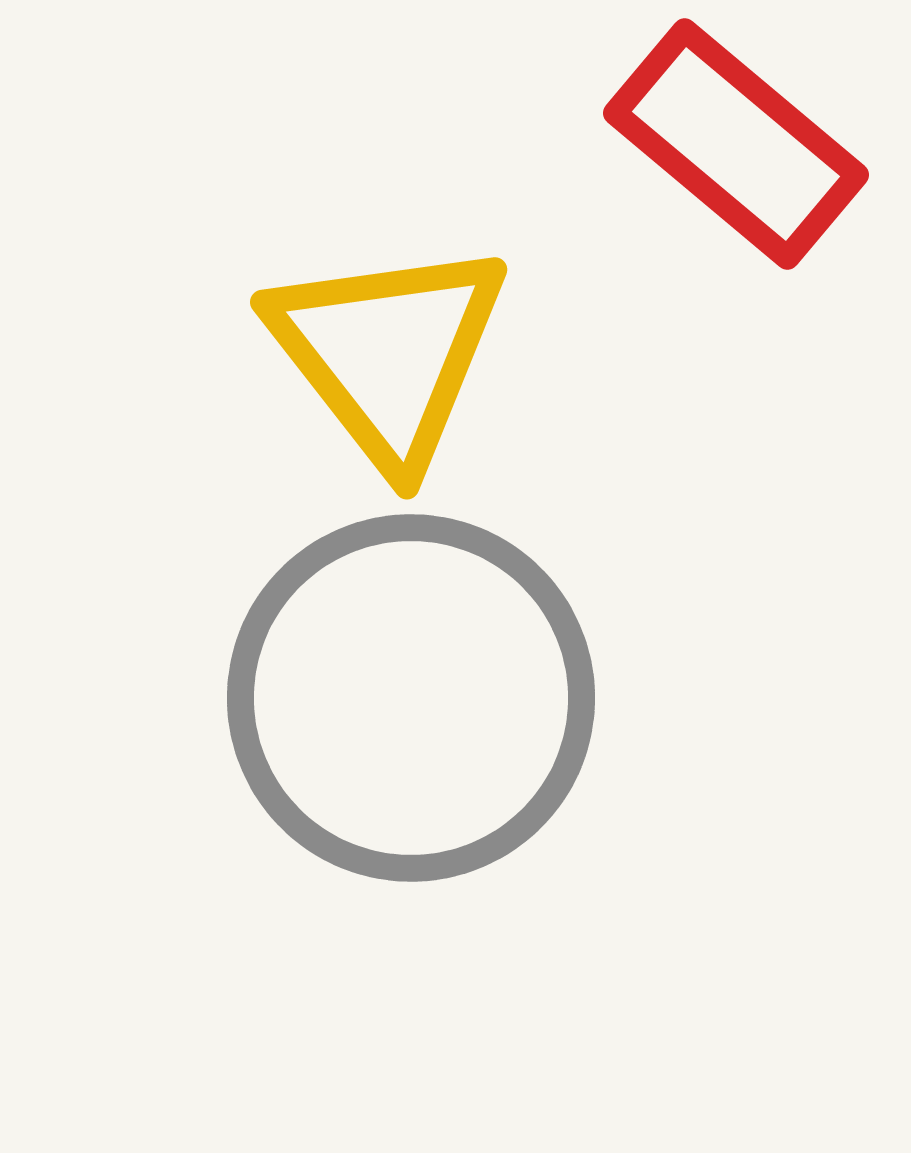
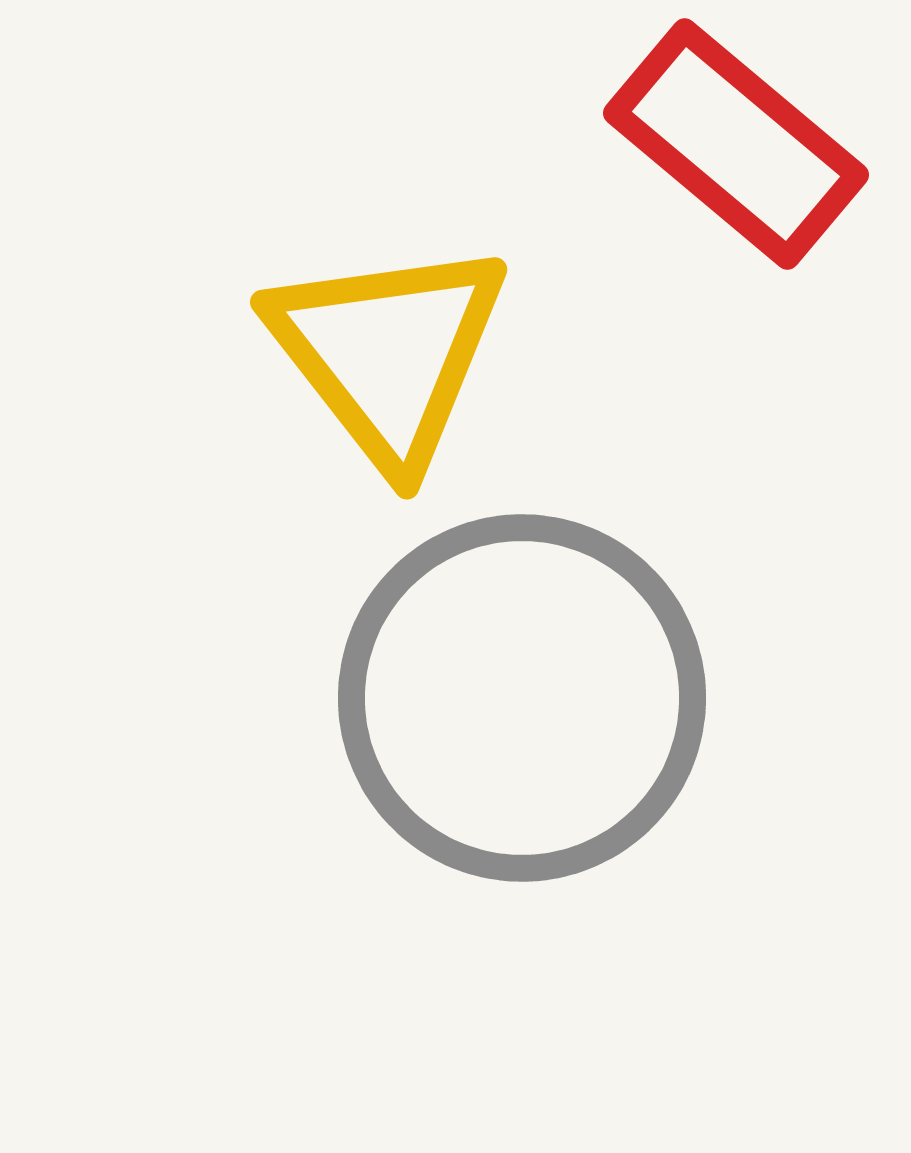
gray circle: moved 111 px right
